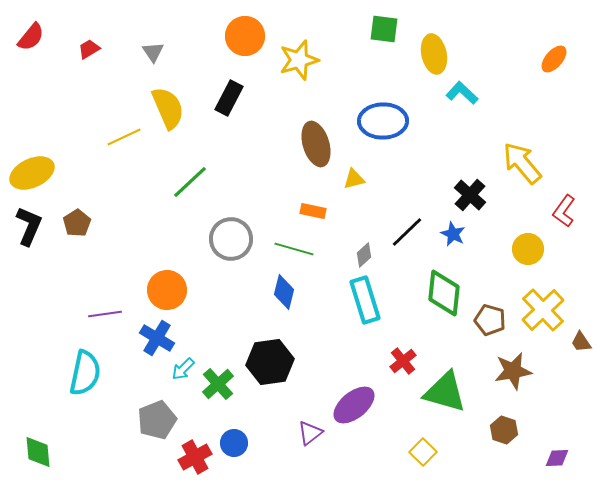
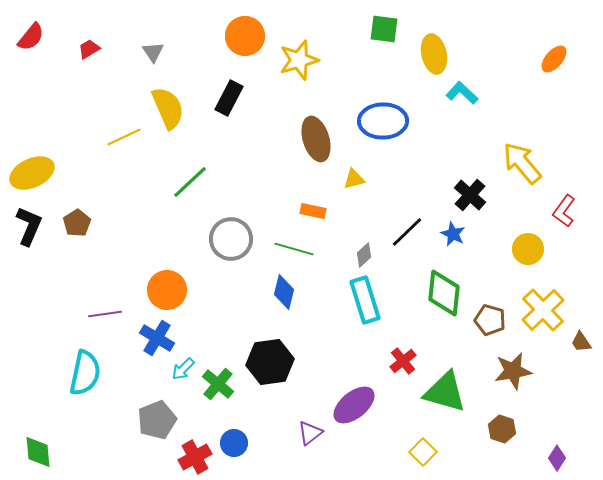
brown ellipse at (316, 144): moved 5 px up
green cross at (218, 384): rotated 8 degrees counterclockwise
brown hexagon at (504, 430): moved 2 px left, 1 px up
purple diamond at (557, 458): rotated 55 degrees counterclockwise
